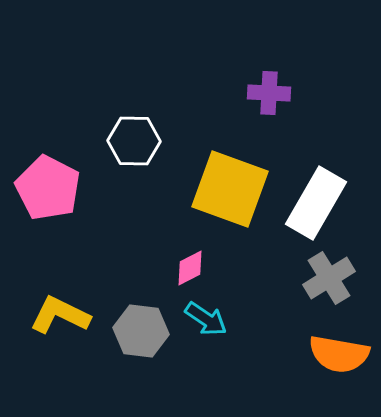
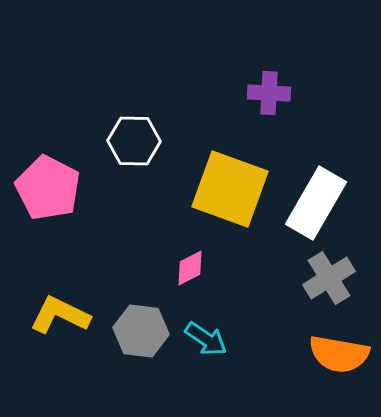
cyan arrow: moved 20 px down
